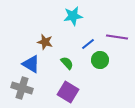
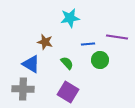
cyan star: moved 3 px left, 2 px down
blue line: rotated 32 degrees clockwise
gray cross: moved 1 px right, 1 px down; rotated 15 degrees counterclockwise
